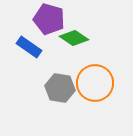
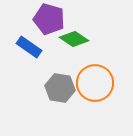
green diamond: moved 1 px down
